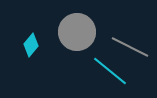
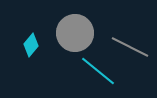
gray circle: moved 2 px left, 1 px down
cyan line: moved 12 px left
